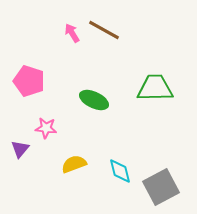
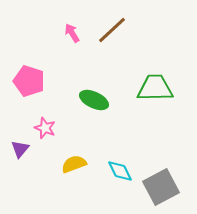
brown line: moved 8 px right; rotated 72 degrees counterclockwise
pink star: moved 1 px left; rotated 15 degrees clockwise
cyan diamond: rotated 12 degrees counterclockwise
